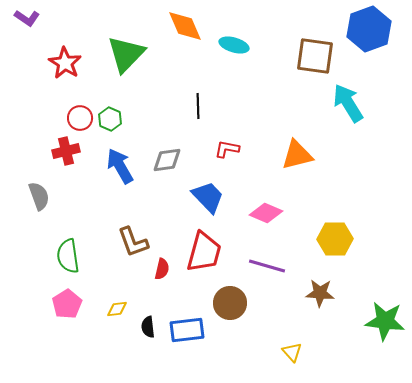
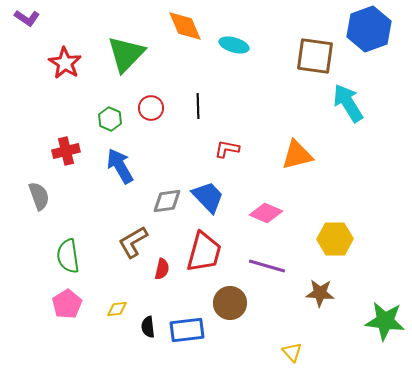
red circle: moved 71 px right, 10 px up
gray diamond: moved 41 px down
brown L-shape: rotated 80 degrees clockwise
